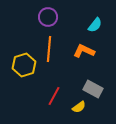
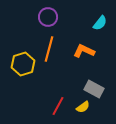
cyan semicircle: moved 5 px right, 2 px up
orange line: rotated 10 degrees clockwise
yellow hexagon: moved 1 px left, 1 px up
gray rectangle: moved 1 px right
red line: moved 4 px right, 10 px down
yellow semicircle: moved 4 px right
